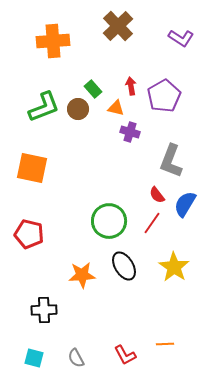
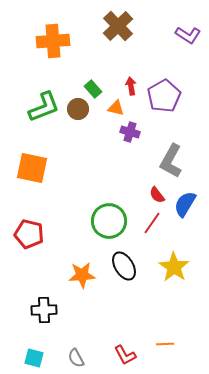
purple L-shape: moved 7 px right, 3 px up
gray L-shape: rotated 8 degrees clockwise
